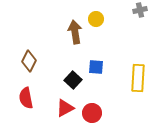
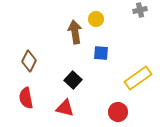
blue square: moved 5 px right, 14 px up
yellow rectangle: rotated 52 degrees clockwise
red triangle: rotated 42 degrees clockwise
red circle: moved 26 px right, 1 px up
